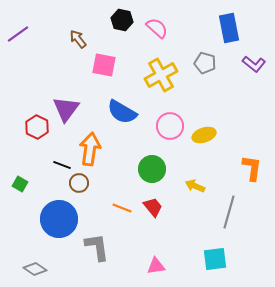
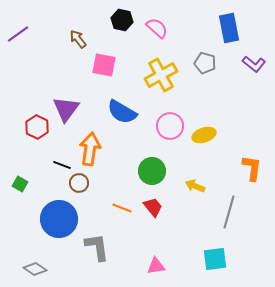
green circle: moved 2 px down
